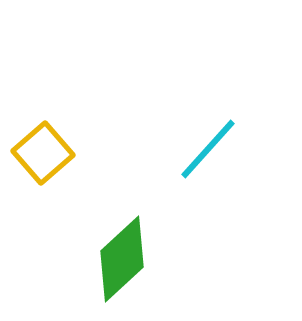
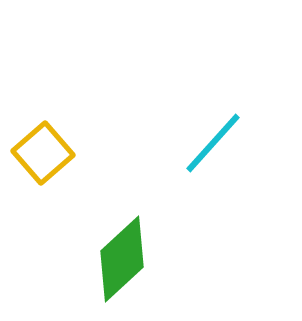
cyan line: moved 5 px right, 6 px up
